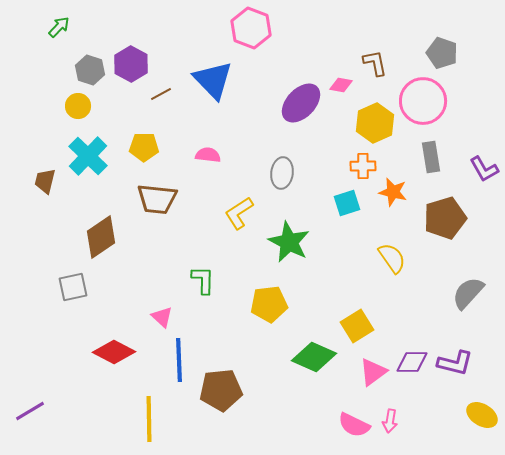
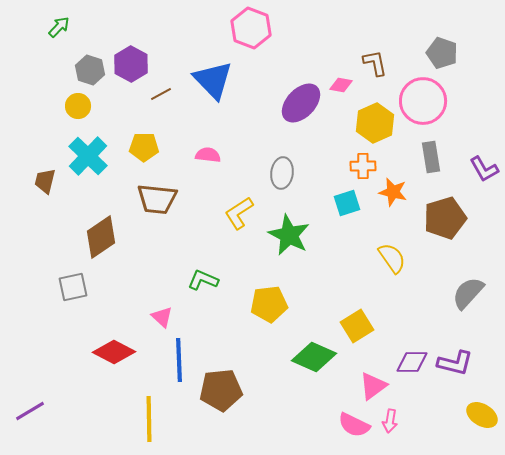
green star at (289, 242): moved 7 px up
green L-shape at (203, 280): rotated 68 degrees counterclockwise
pink triangle at (373, 372): moved 14 px down
